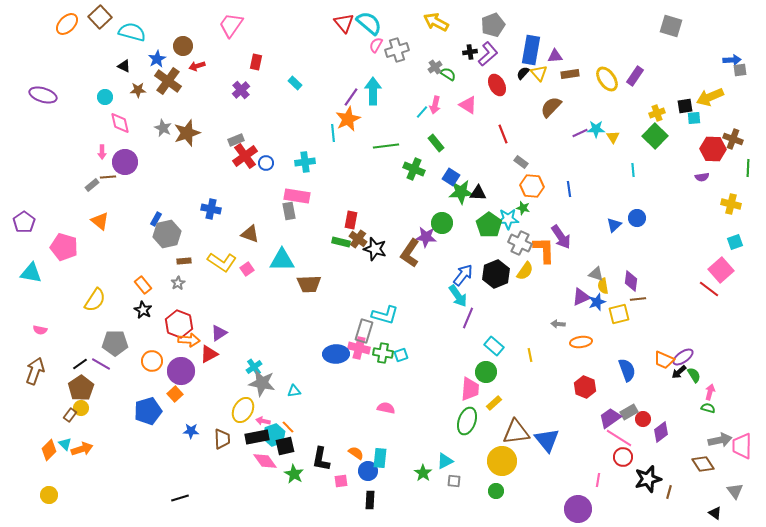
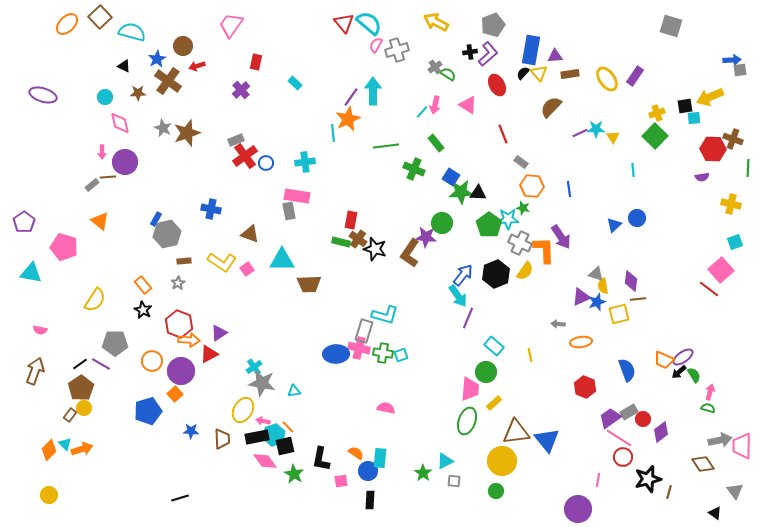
brown star at (138, 90): moved 3 px down
yellow circle at (81, 408): moved 3 px right
